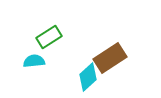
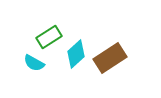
cyan semicircle: moved 2 px down; rotated 145 degrees counterclockwise
cyan diamond: moved 12 px left, 23 px up
